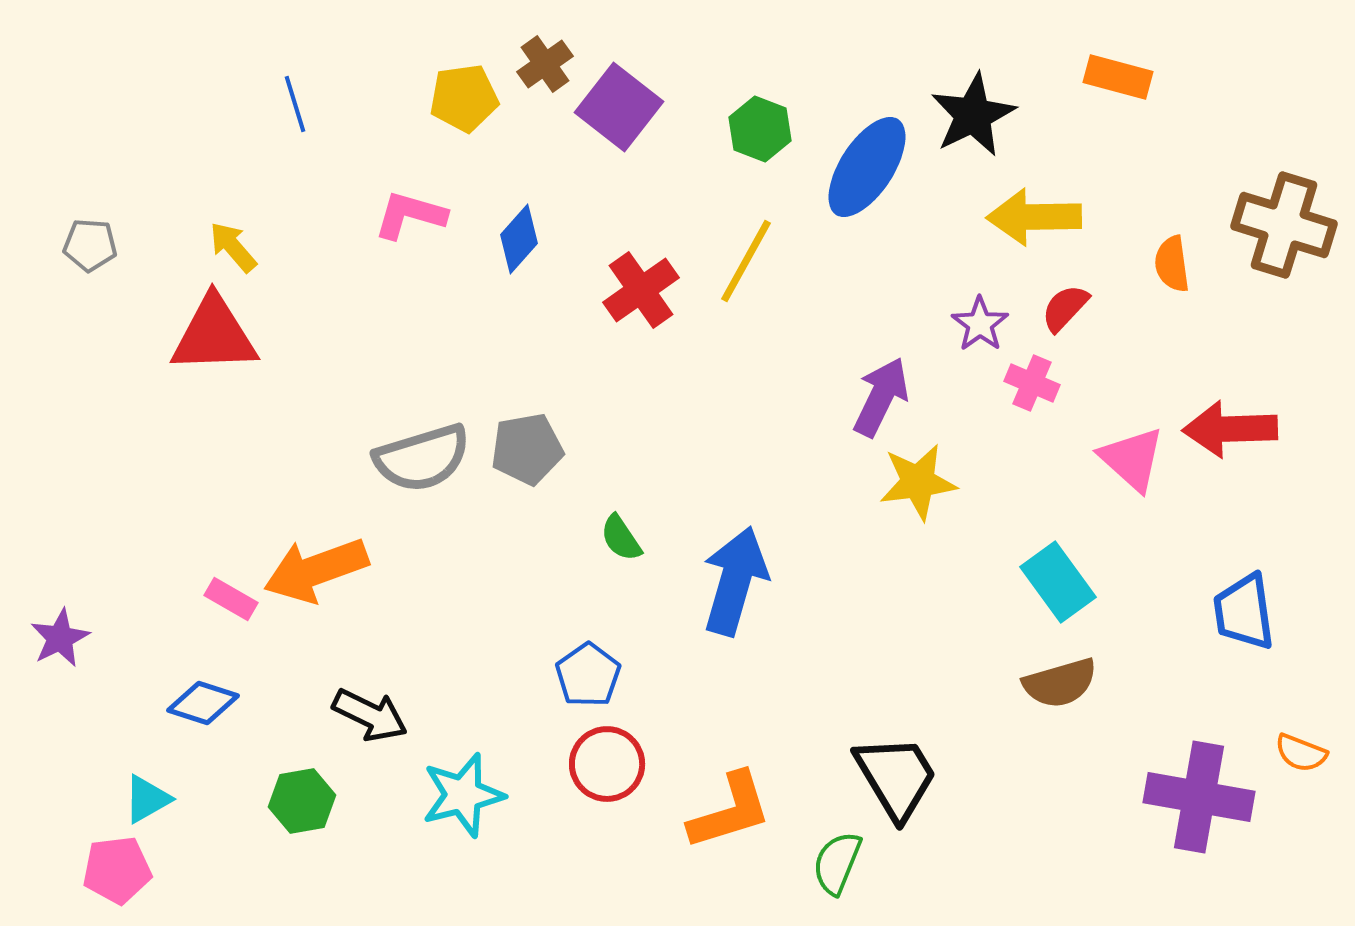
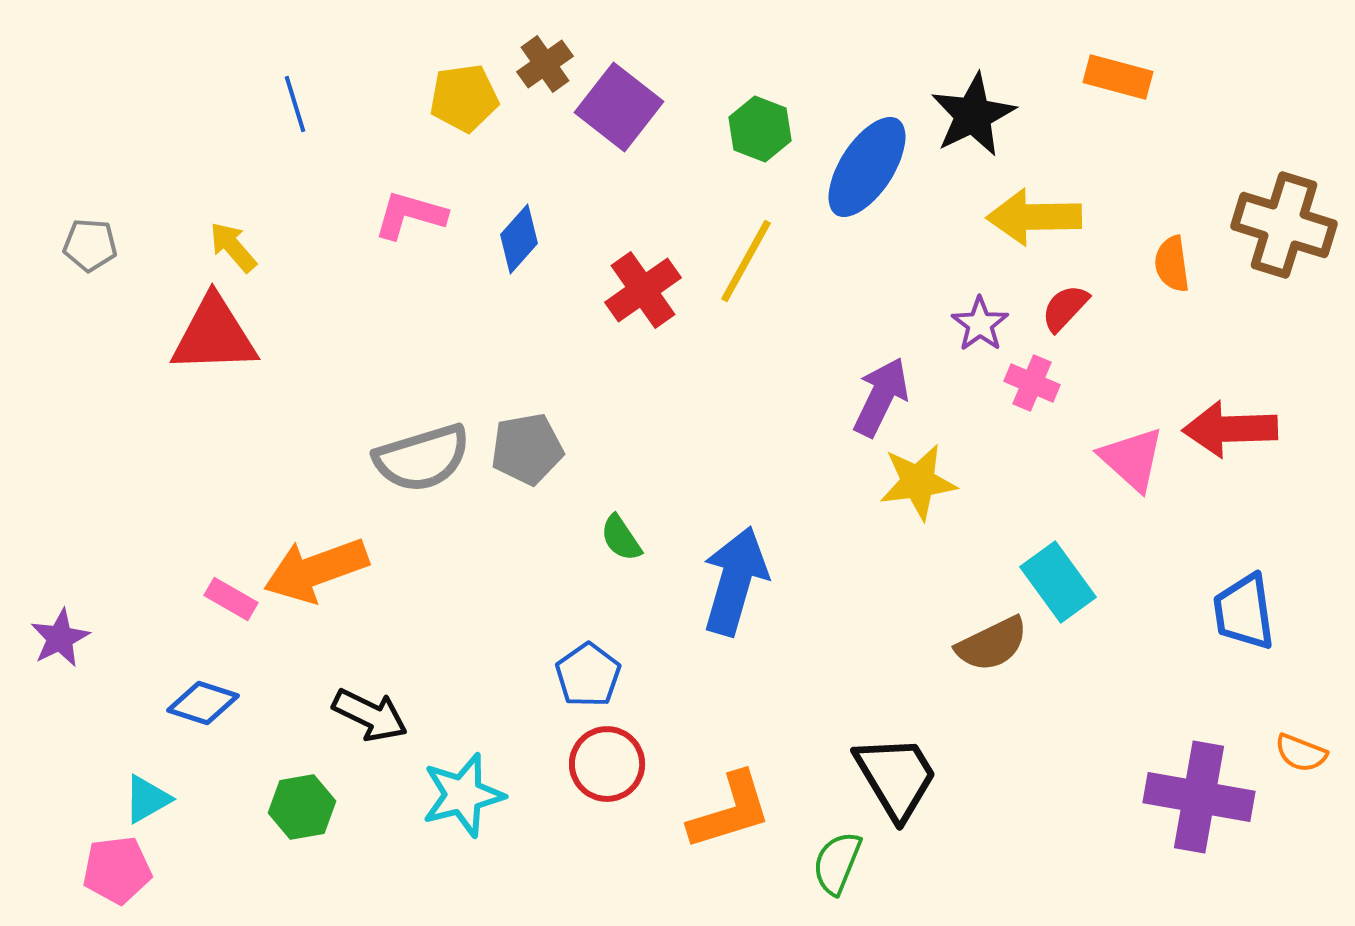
red cross at (641, 290): moved 2 px right
brown semicircle at (1060, 683): moved 68 px left, 39 px up; rotated 10 degrees counterclockwise
green hexagon at (302, 801): moved 6 px down
